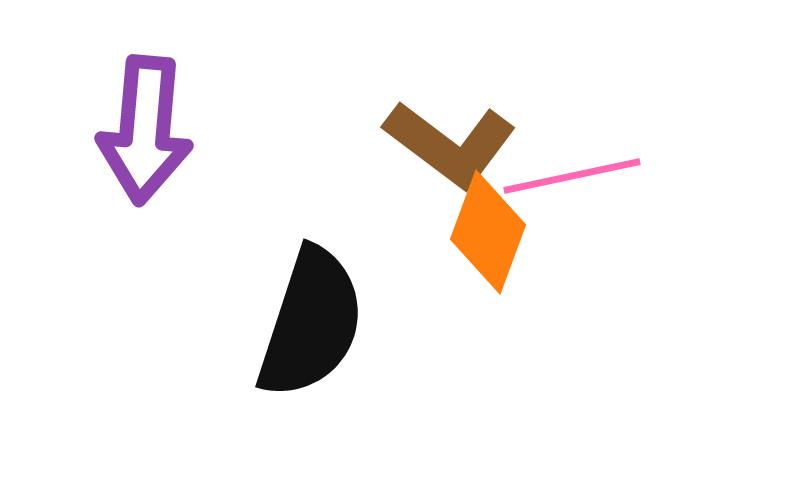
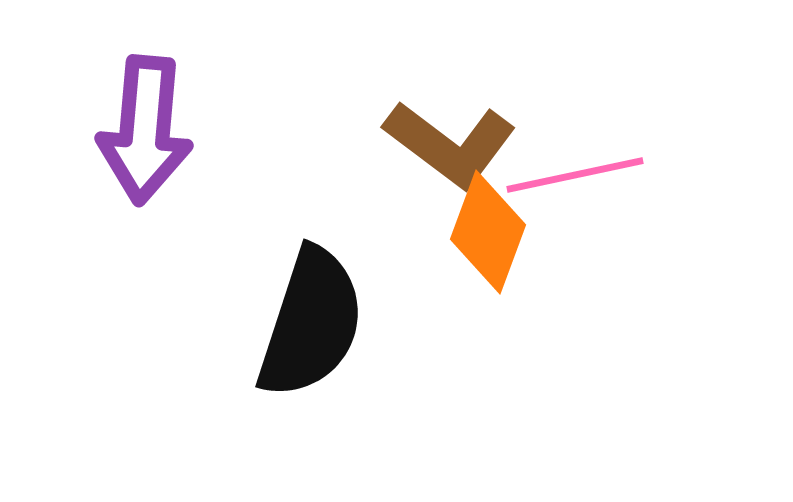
pink line: moved 3 px right, 1 px up
